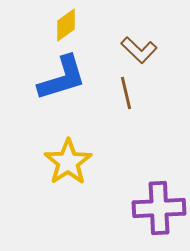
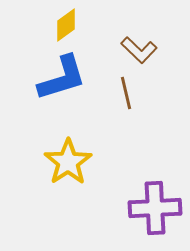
purple cross: moved 4 px left
